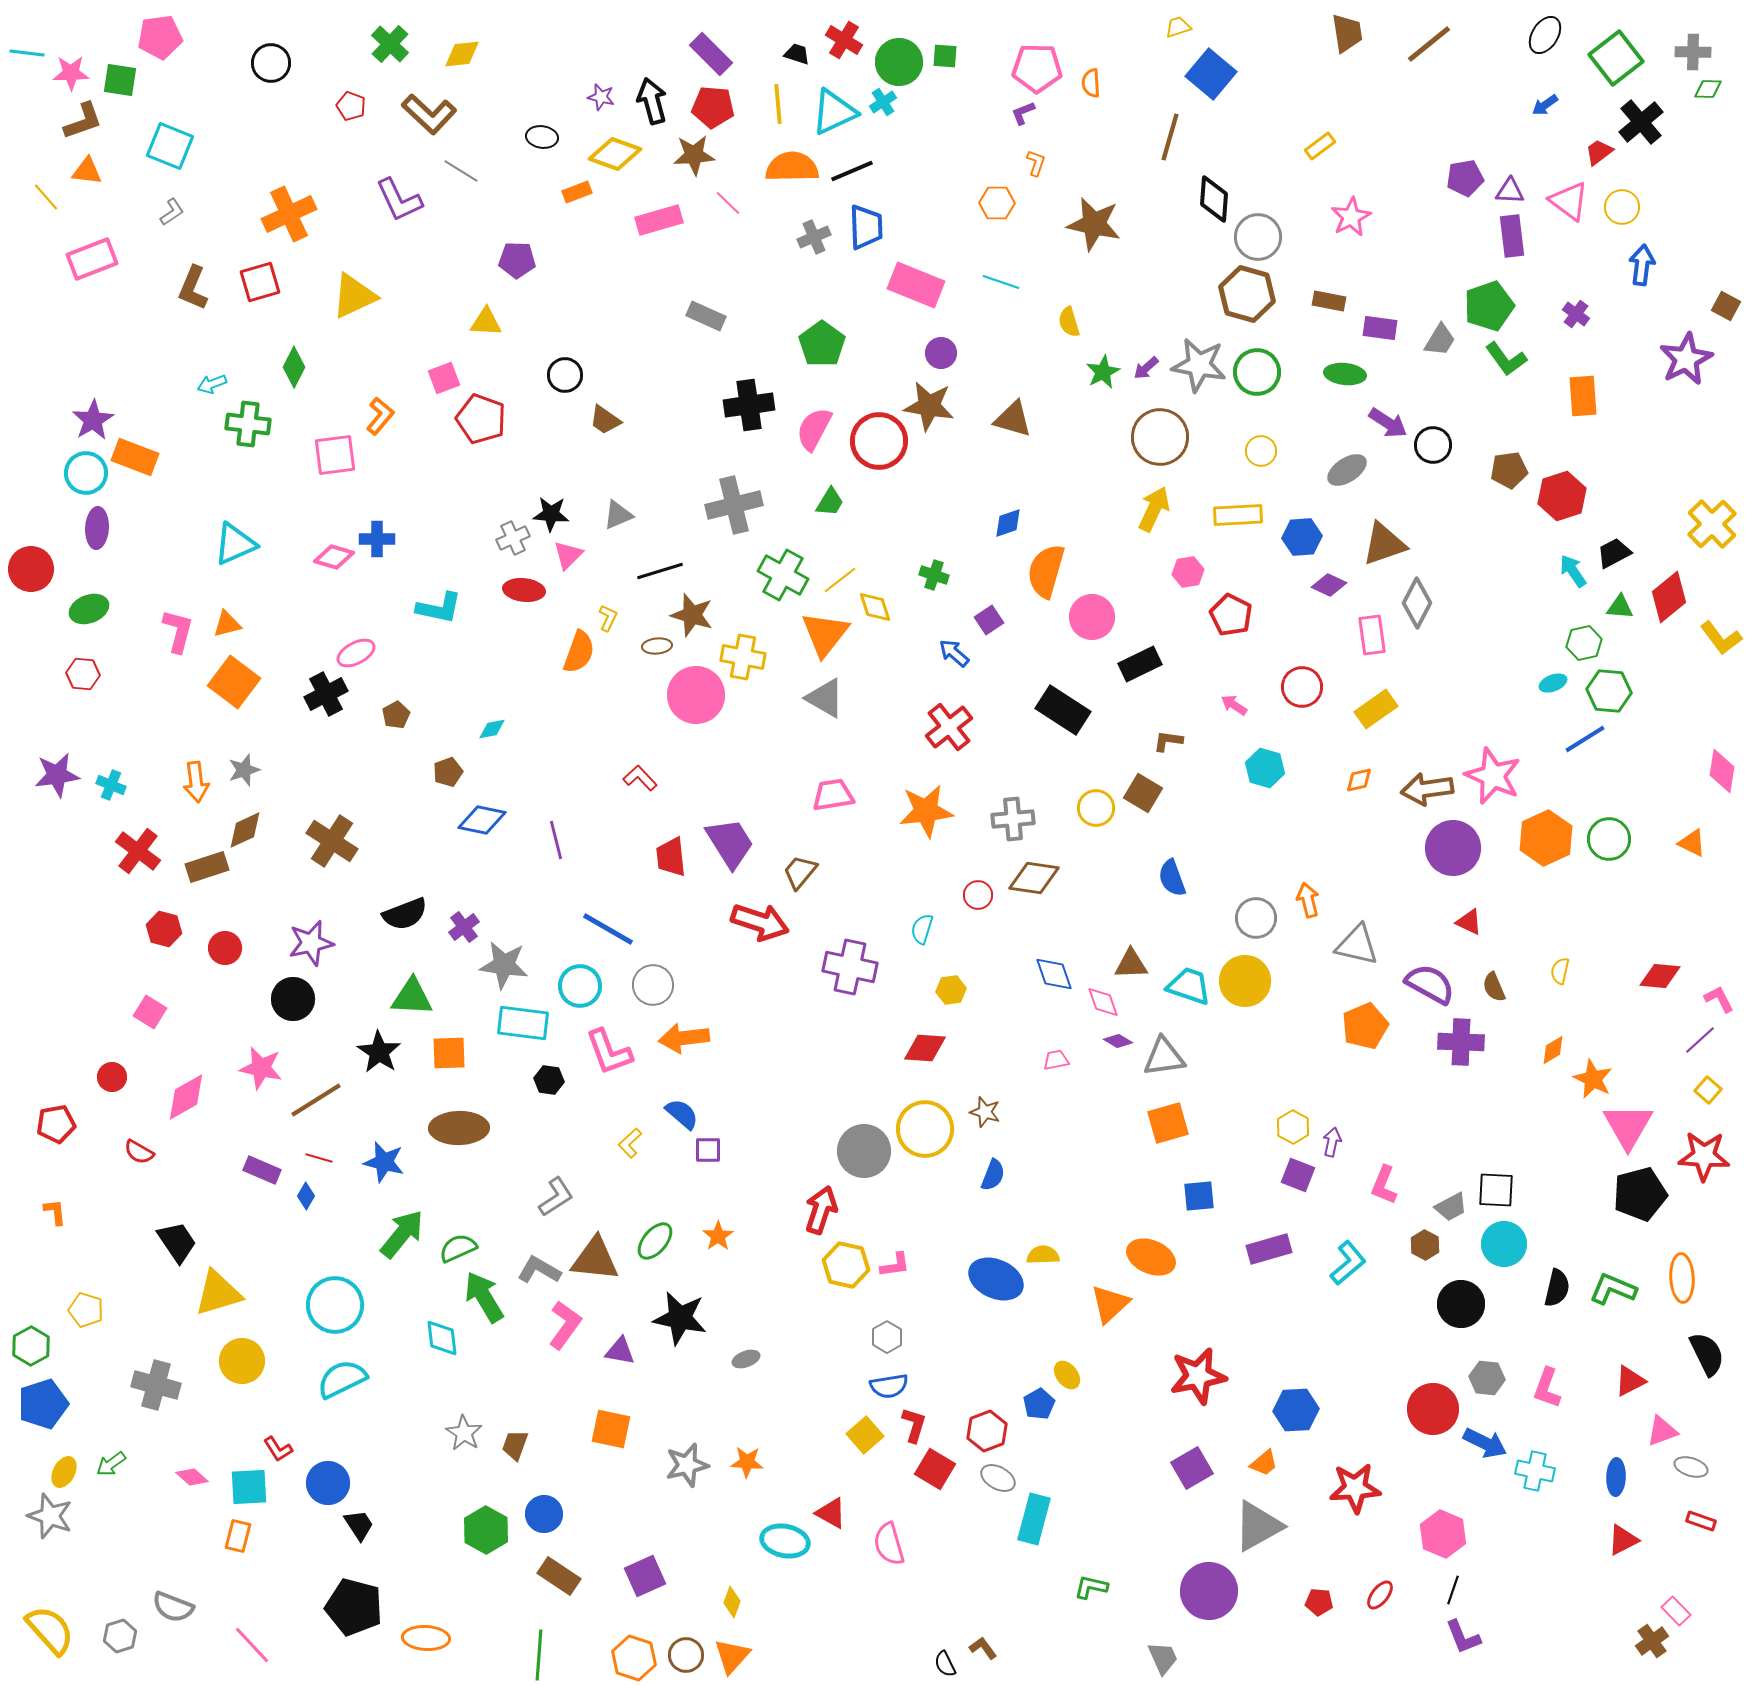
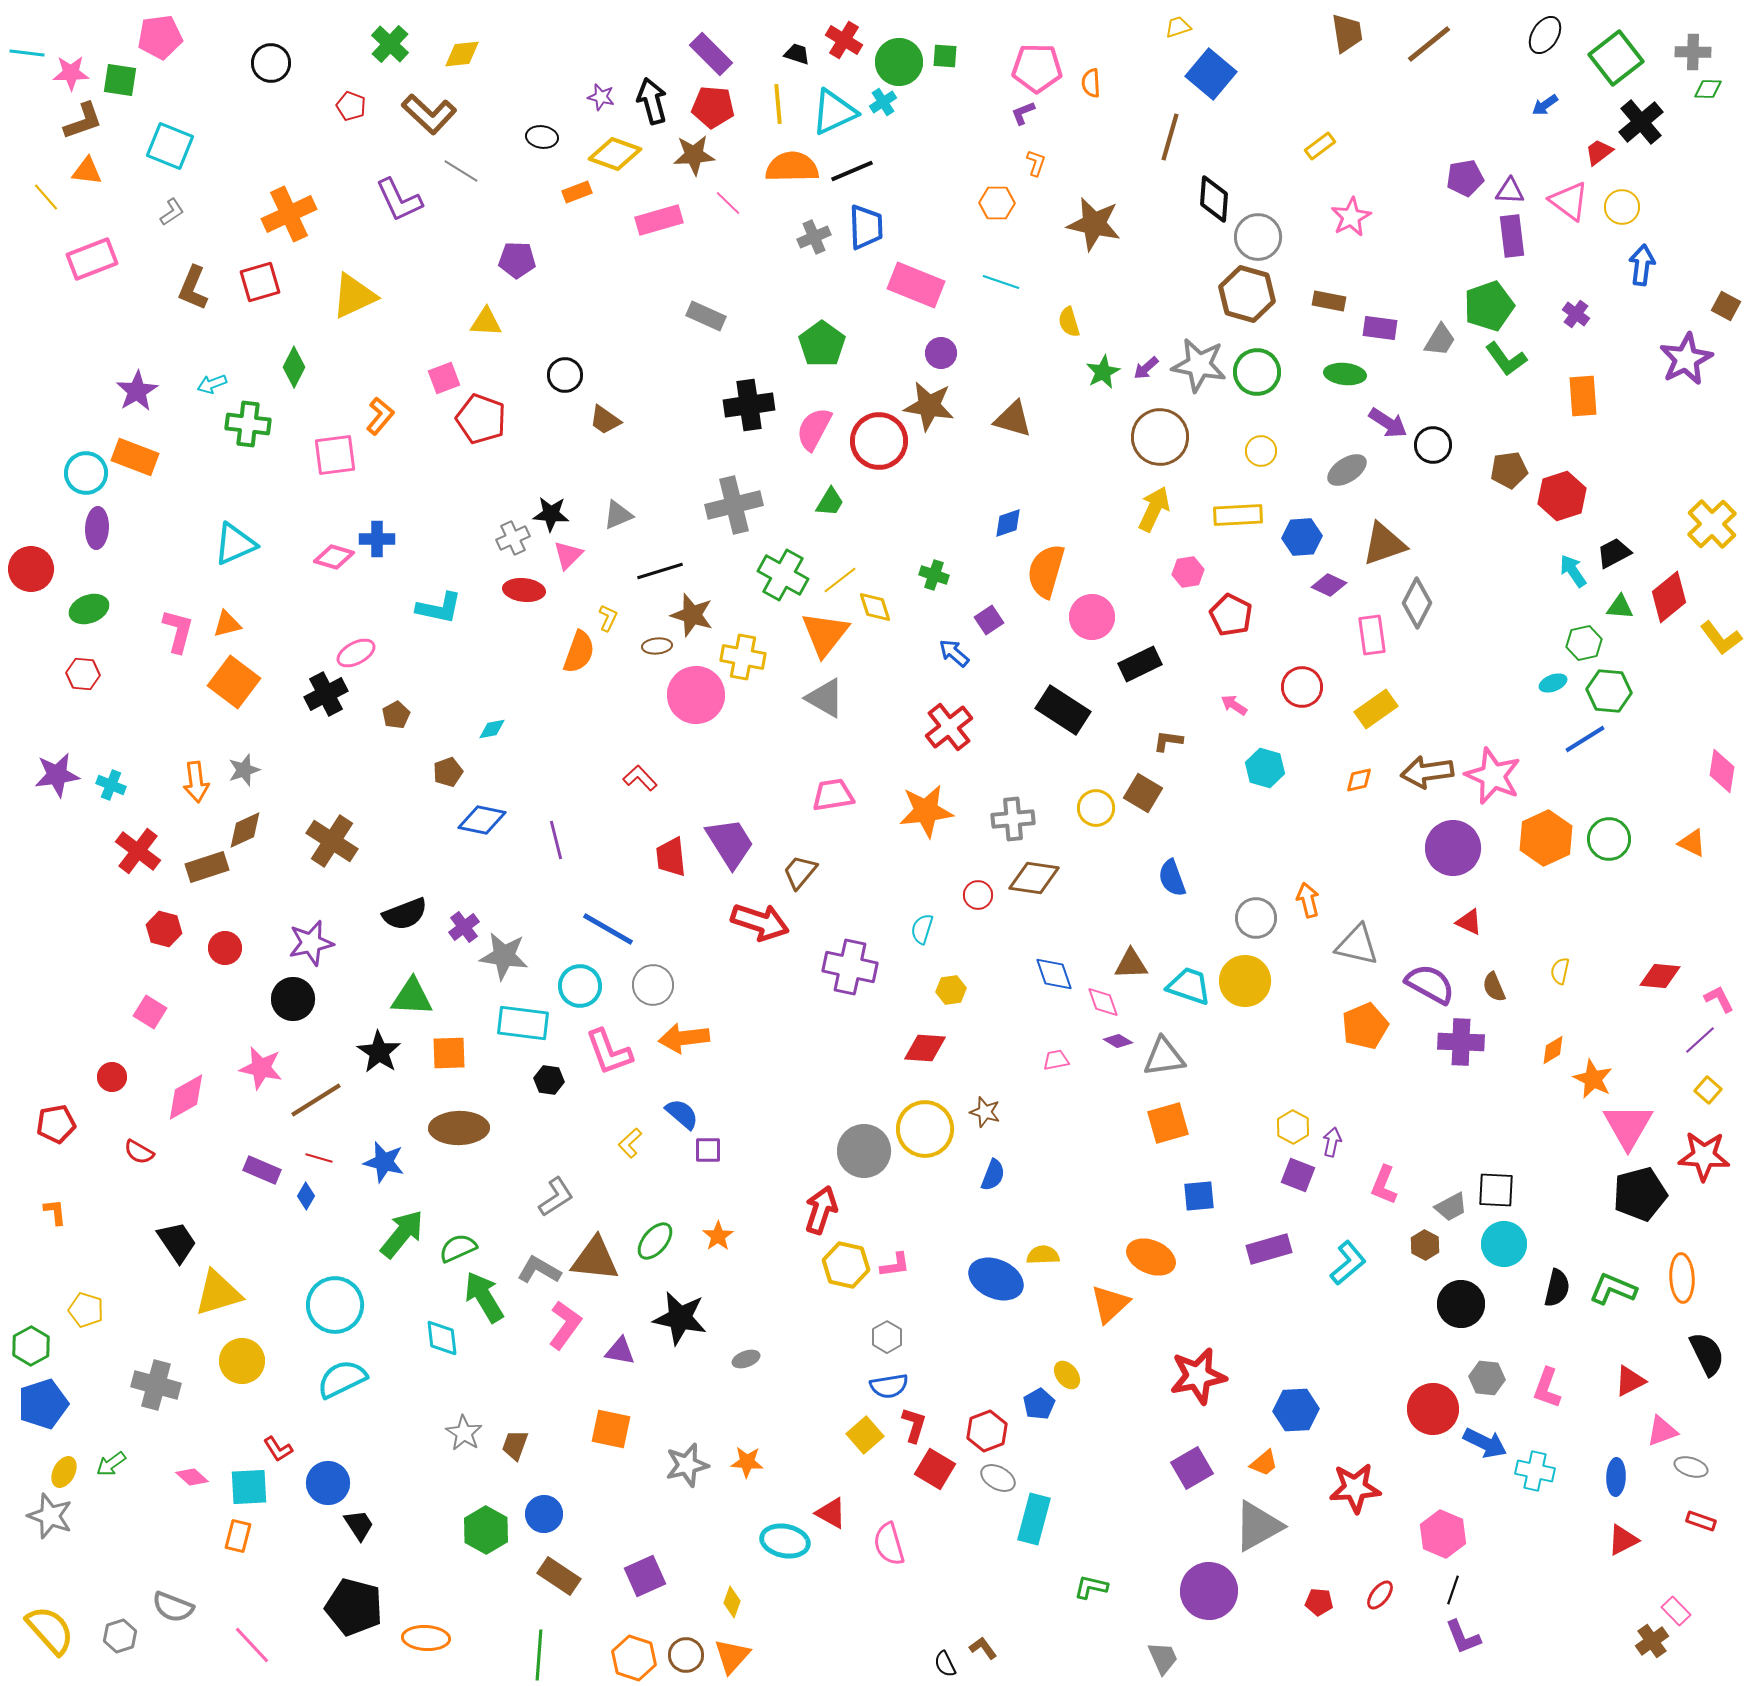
purple star at (93, 420): moved 44 px right, 29 px up
brown arrow at (1427, 789): moved 17 px up
gray star at (504, 965): moved 9 px up
